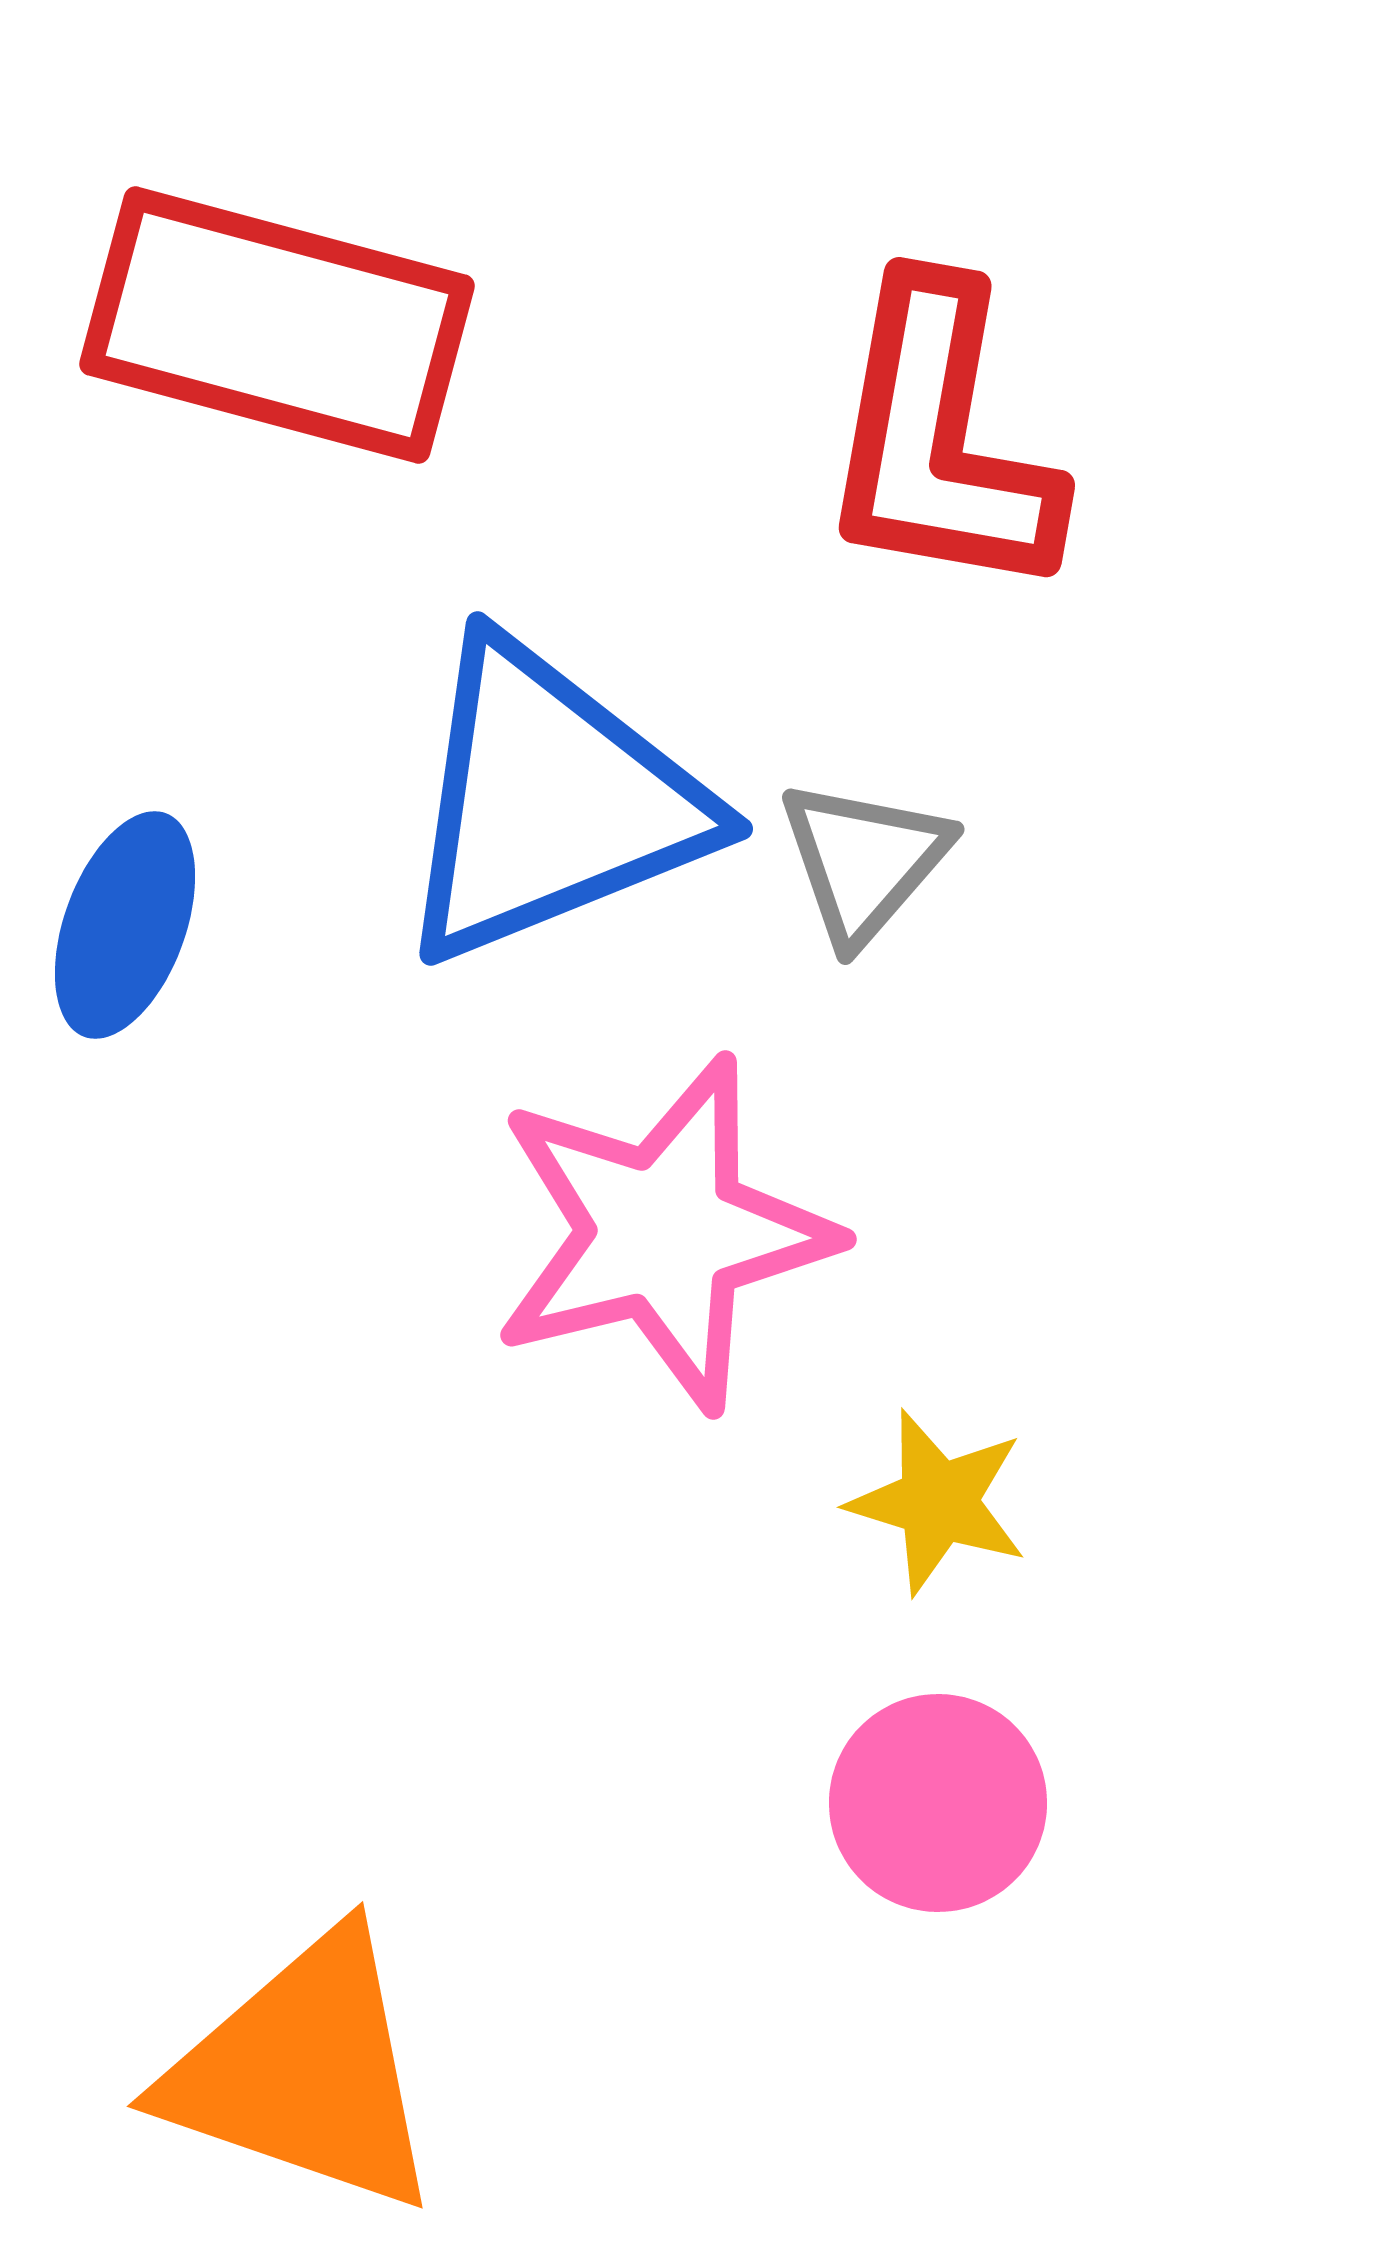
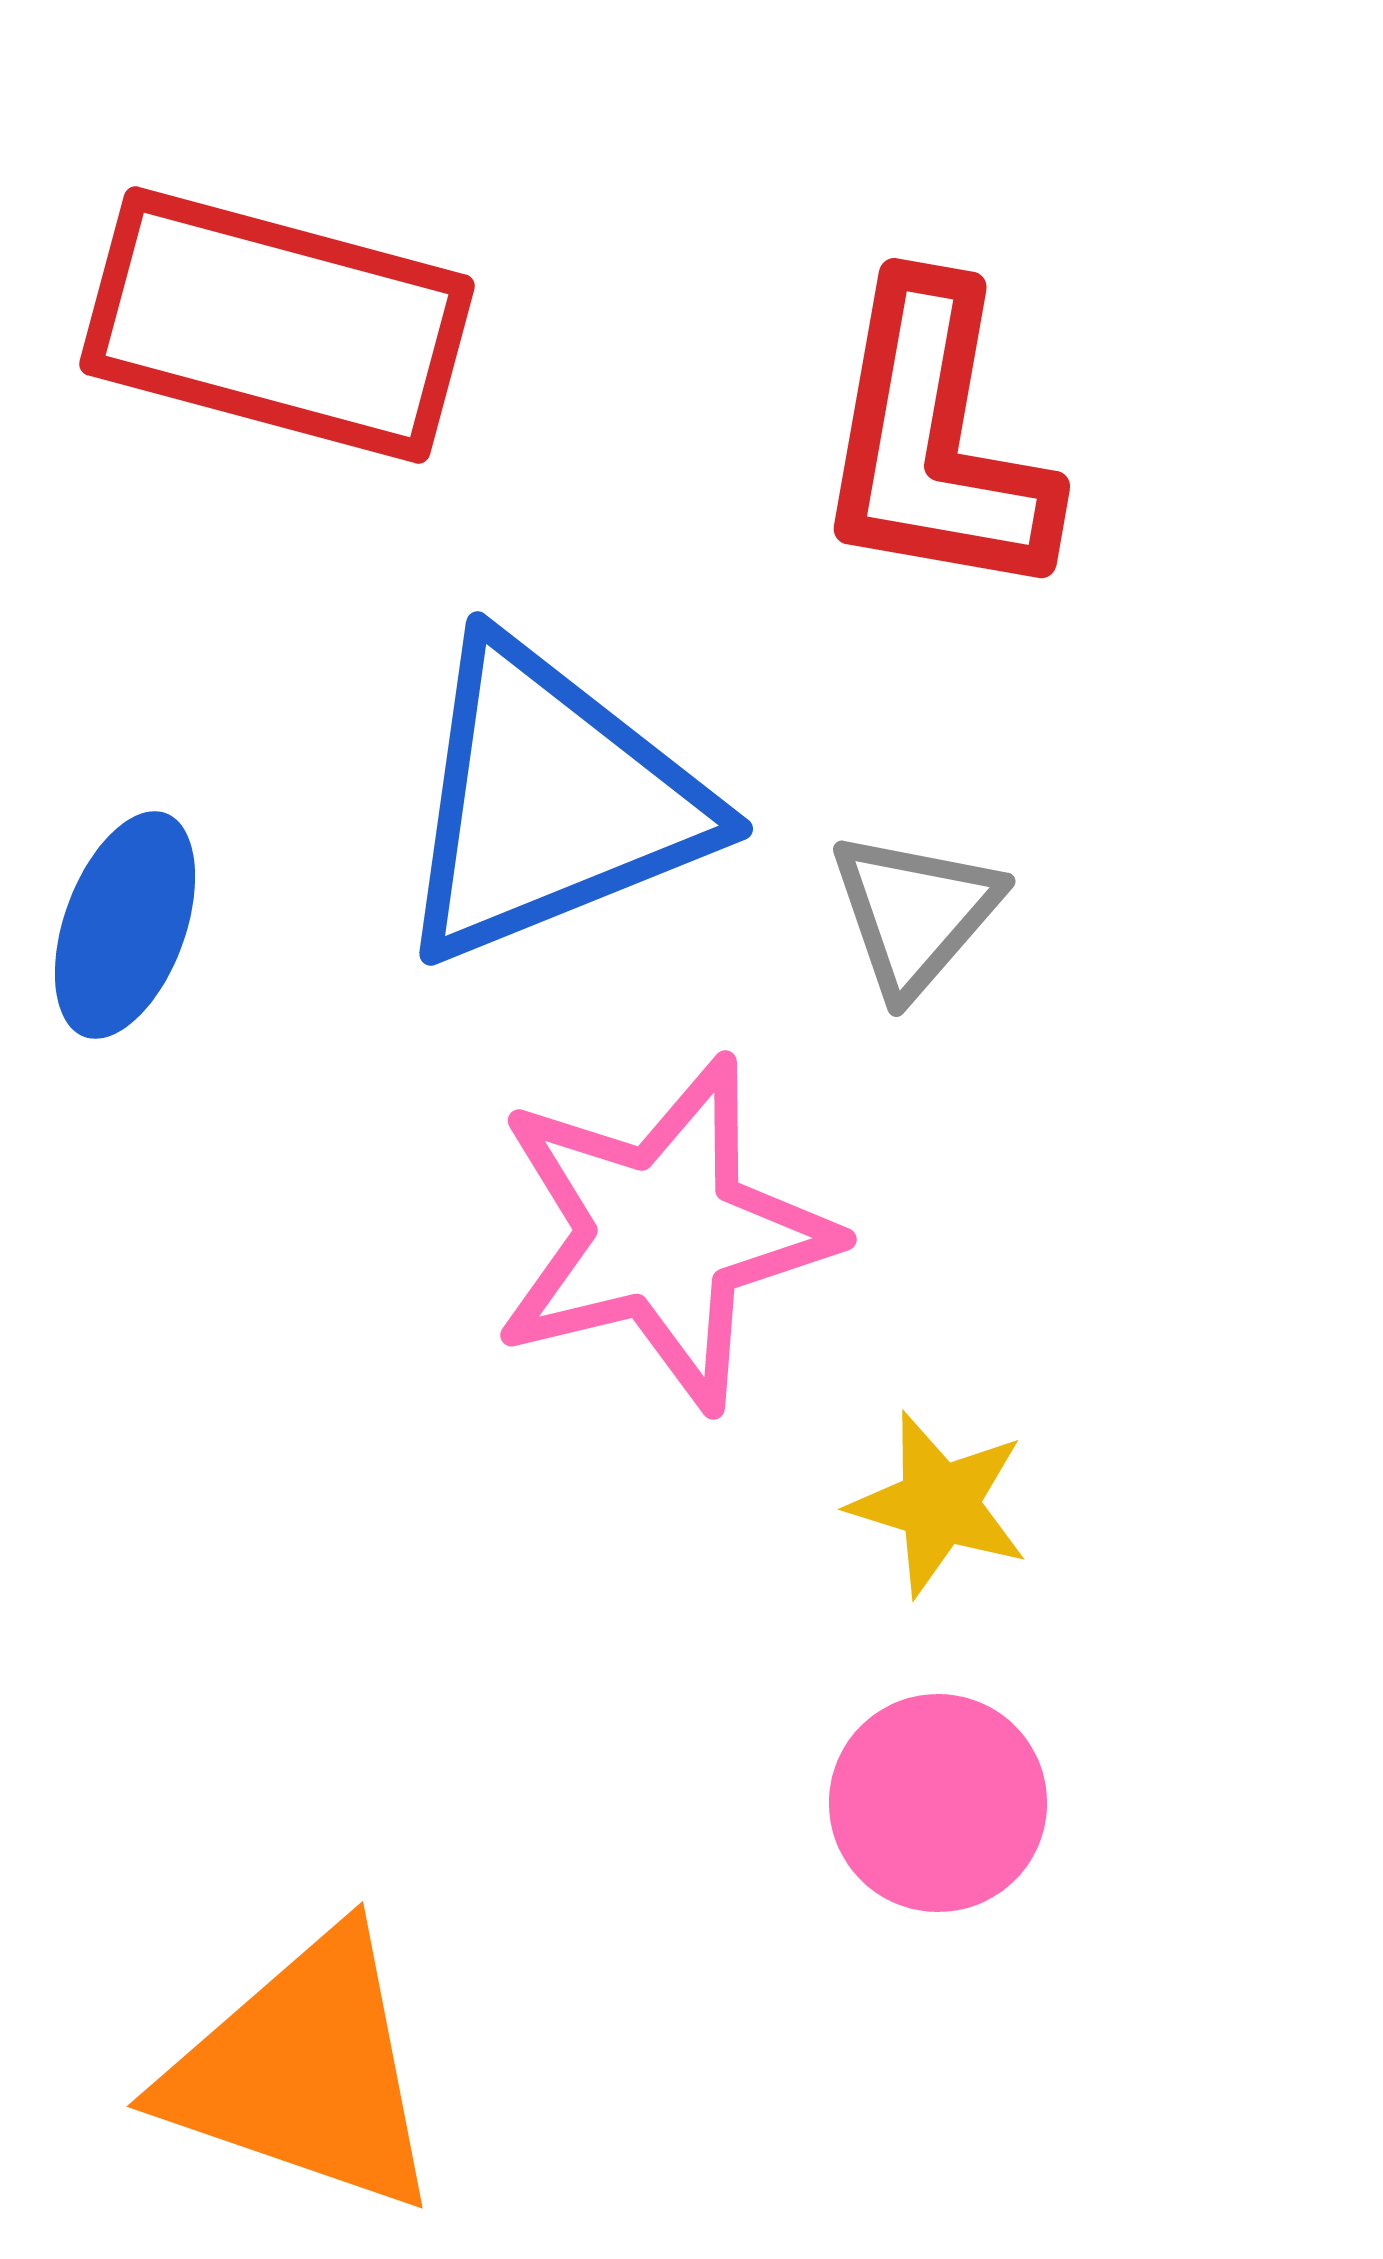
red L-shape: moved 5 px left, 1 px down
gray triangle: moved 51 px right, 52 px down
yellow star: moved 1 px right, 2 px down
